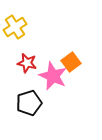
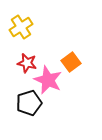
yellow cross: moved 6 px right
pink star: moved 5 px left, 4 px down
